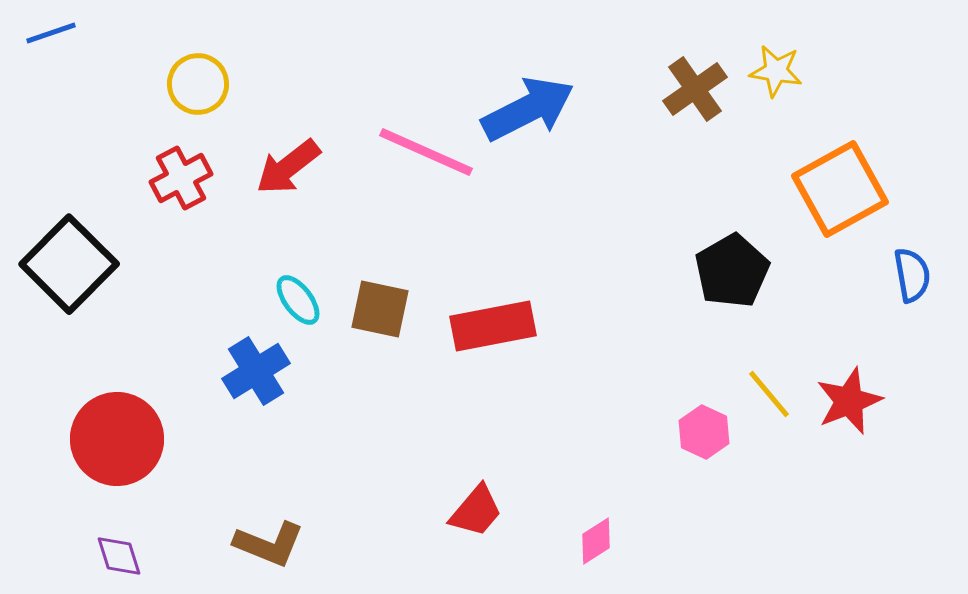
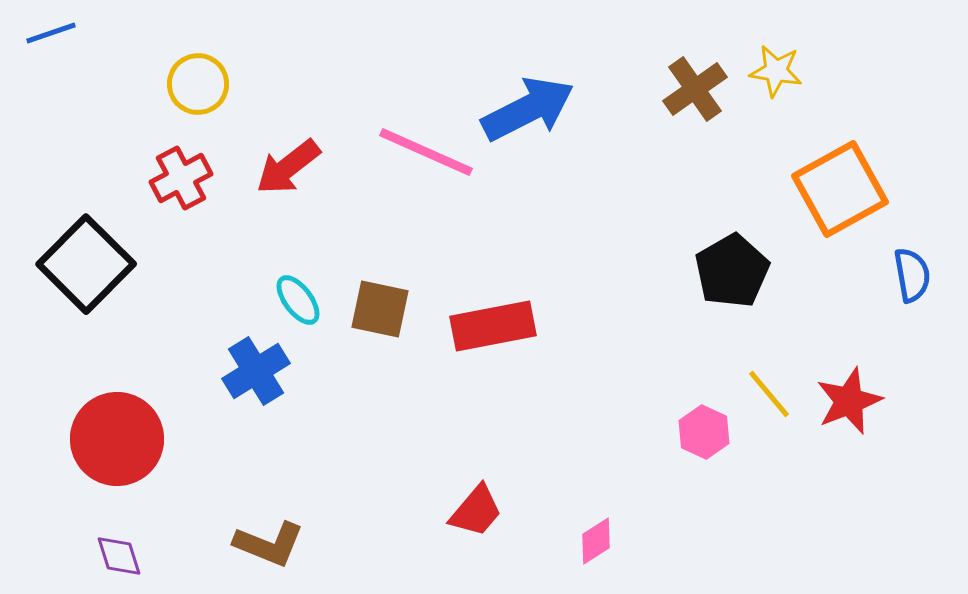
black square: moved 17 px right
